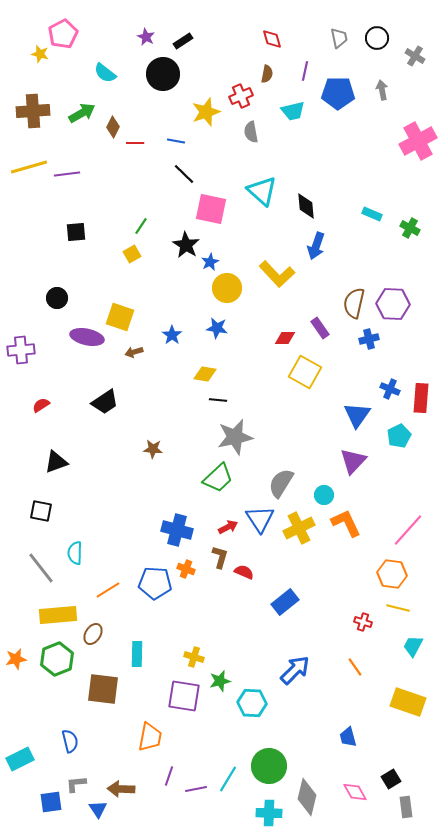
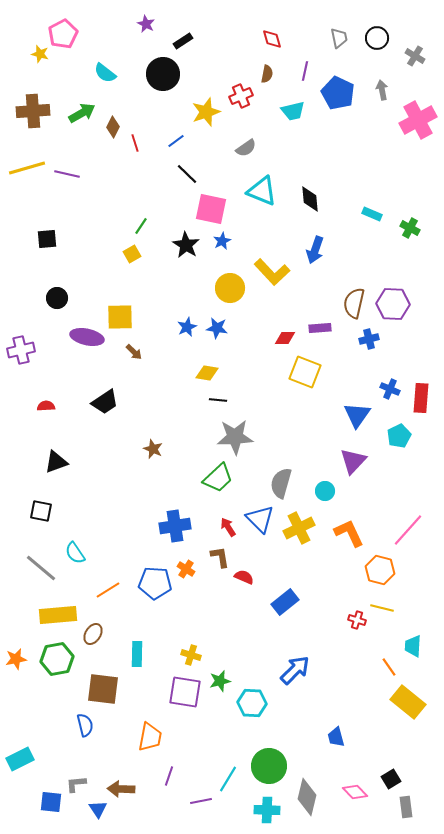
purple star at (146, 37): moved 13 px up
blue pentagon at (338, 93): rotated 24 degrees clockwise
gray semicircle at (251, 132): moved 5 px left, 16 px down; rotated 115 degrees counterclockwise
blue line at (176, 141): rotated 48 degrees counterclockwise
pink cross at (418, 141): moved 21 px up
red line at (135, 143): rotated 72 degrees clockwise
yellow line at (29, 167): moved 2 px left, 1 px down
purple line at (67, 174): rotated 20 degrees clockwise
black line at (184, 174): moved 3 px right
cyan triangle at (262, 191): rotated 20 degrees counterclockwise
black diamond at (306, 206): moved 4 px right, 7 px up
black square at (76, 232): moved 29 px left, 7 px down
blue arrow at (316, 246): moved 1 px left, 4 px down
blue star at (210, 262): moved 12 px right, 21 px up
yellow L-shape at (277, 274): moved 5 px left, 2 px up
yellow circle at (227, 288): moved 3 px right
yellow square at (120, 317): rotated 20 degrees counterclockwise
purple rectangle at (320, 328): rotated 60 degrees counterclockwise
blue star at (172, 335): moved 15 px right, 8 px up; rotated 12 degrees clockwise
purple cross at (21, 350): rotated 8 degrees counterclockwise
brown arrow at (134, 352): rotated 120 degrees counterclockwise
yellow square at (305, 372): rotated 8 degrees counterclockwise
yellow diamond at (205, 374): moved 2 px right, 1 px up
red semicircle at (41, 405): moved 5 px right, 1 px down; rotated 30 degrees clockwise
gray star at (235, 437): rotated 9 degrees clockwise
brown star at (153, 449): rotated 18 degrees clockwise
gray semicircle at (281, 483): rotated 16 degrees counterclockwise
cyan circle at (324, 495): moved 1 px right, 4 px up
blue triangle at (260, 519): rotated 12 degrees counterclockwise
orange L-shape at (346, 523): moved 3 px right, 10 px down
red arrow at (228, 527): rotated 96 degrees counterclockwise
blue cross at (177, 530): moved 2 px left, 4 px up; rotated 24 degrees counterclockwise
cyan semicircle at (75, 553): rotated 35 degrees counterclockwise
brown L-shape at (220, 557): rotated 25 degrees counterclockwise
gray line at (41, 568): rotated 12 degrees counterclockwise
orange cross at (186, 569): rotated 12 degrees clockwise
red semicircle at (244, 572): moved 5 px down
orange hexagon at (392, 574): moved 12 px left, 4 px up; rotated 8 degrees clockwise
yellow line at (398, 608): moved 16 px left
red cross at (363, 622): moved 6 px left, 2 px up
cyan trapezoid at (413, 646): rotated 25 degrees counterclockwise
yellow cross at (194, 657): moved 3 px left, 2 px up
green hexagon at (57, 659): rotated 12 degrees clockwise
orange line at (355, 667): moved 34 px right
purple square at (184, 696): moved 1 px right, 4 px up
yellow rectangle at (408, 702): rotated 20 degrees clockwise
blue trapezoid at (348, 737): moved 12 px left
blue semicircle at (70, 741): moved 15 px right, 16 px up
purple line at (196, 789): moved 5 px right, 12 px down
pink diamond at (355, 792): rotated 15 degrees counterclockwise
blue square at (51, 802): rotated 15 degrees clockwise
cyan cross at (269, 813): moved 2 px left, 3 px up
